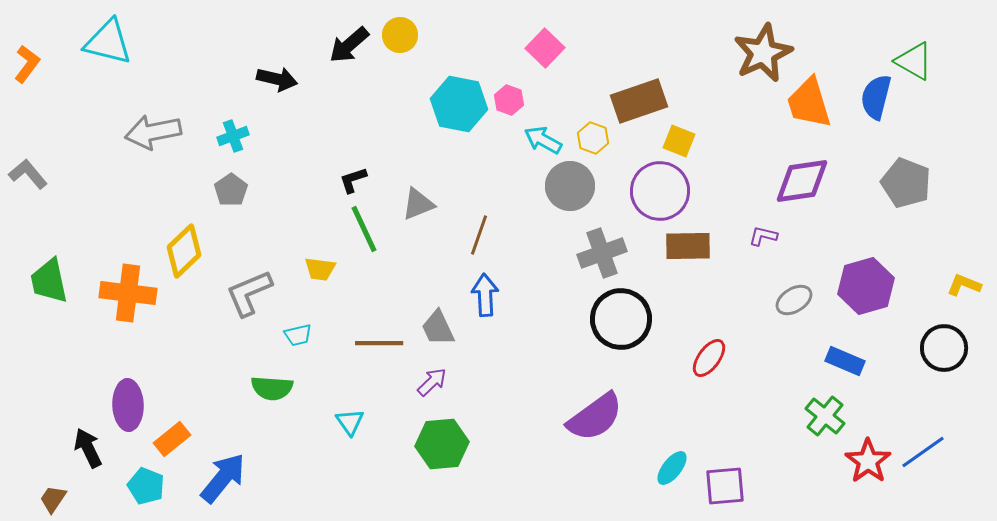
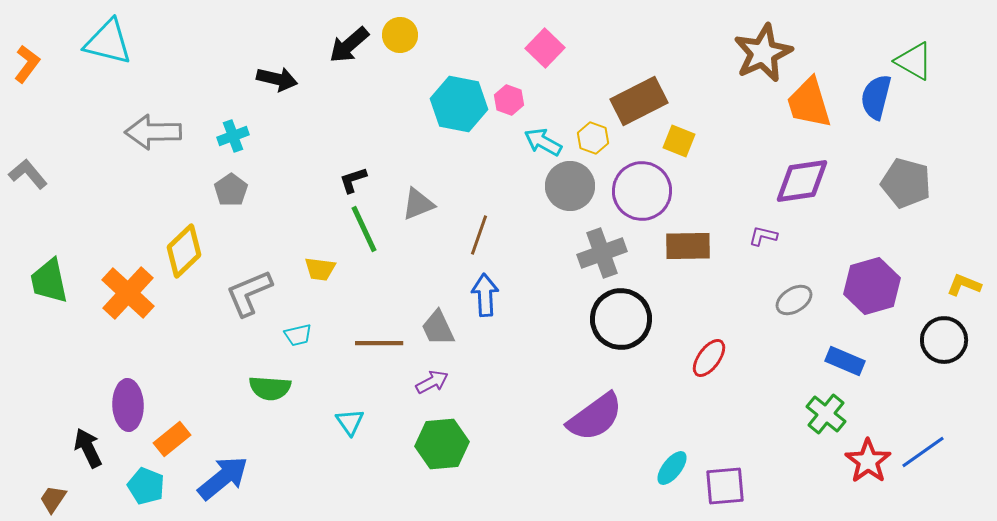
brown rectangle at (639, 101): rotated 8 degrees counterclockwise
gray arrow at (153, 132): rotated 10 degrees clockwise
cyan arrow at (543, 140): moved 2 px down
gray pentagon at (906, 183): rotated 6 degrees counterclockwise
purple circle at (660, 191): moved 18 px left
purple hexagon at (866, 286): moved 6 px right
orange cross at (128, 293): rotated 36 degrees clockwise
black circle at (944, 348): moved 8 px up
purple arrow at (432, 382): rotated 16 degrees clockwise
green semicircle at (272, 388): moved 2 px left
green cross at (825, 416): moved 1 px right, 2 px up
blue arrow at (223, 478): rotated 12 degrees clockwise
